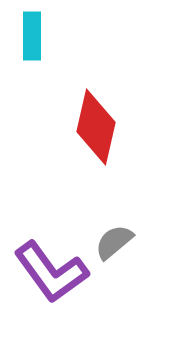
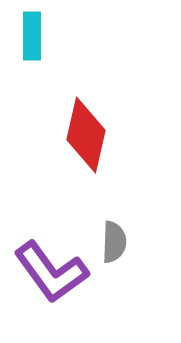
red diamond: moved 10 px left, 8 px down
gray semicircle: rotated 132 degrees clockwise
